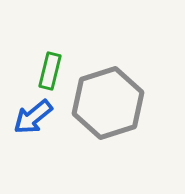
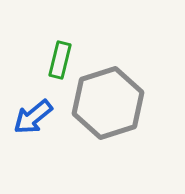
green rectangle: moved 10 px right, 11 px up
